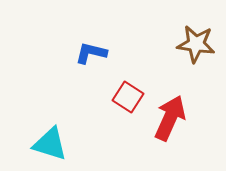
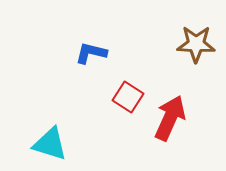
brown star: rotated 6 degrees counterclockwise
